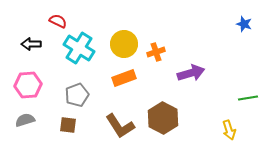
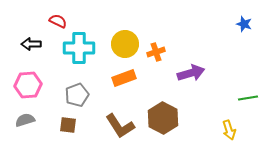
yellow circle: moved 1 px right
cyan cross: rotated 32 degrees counterclockwise
